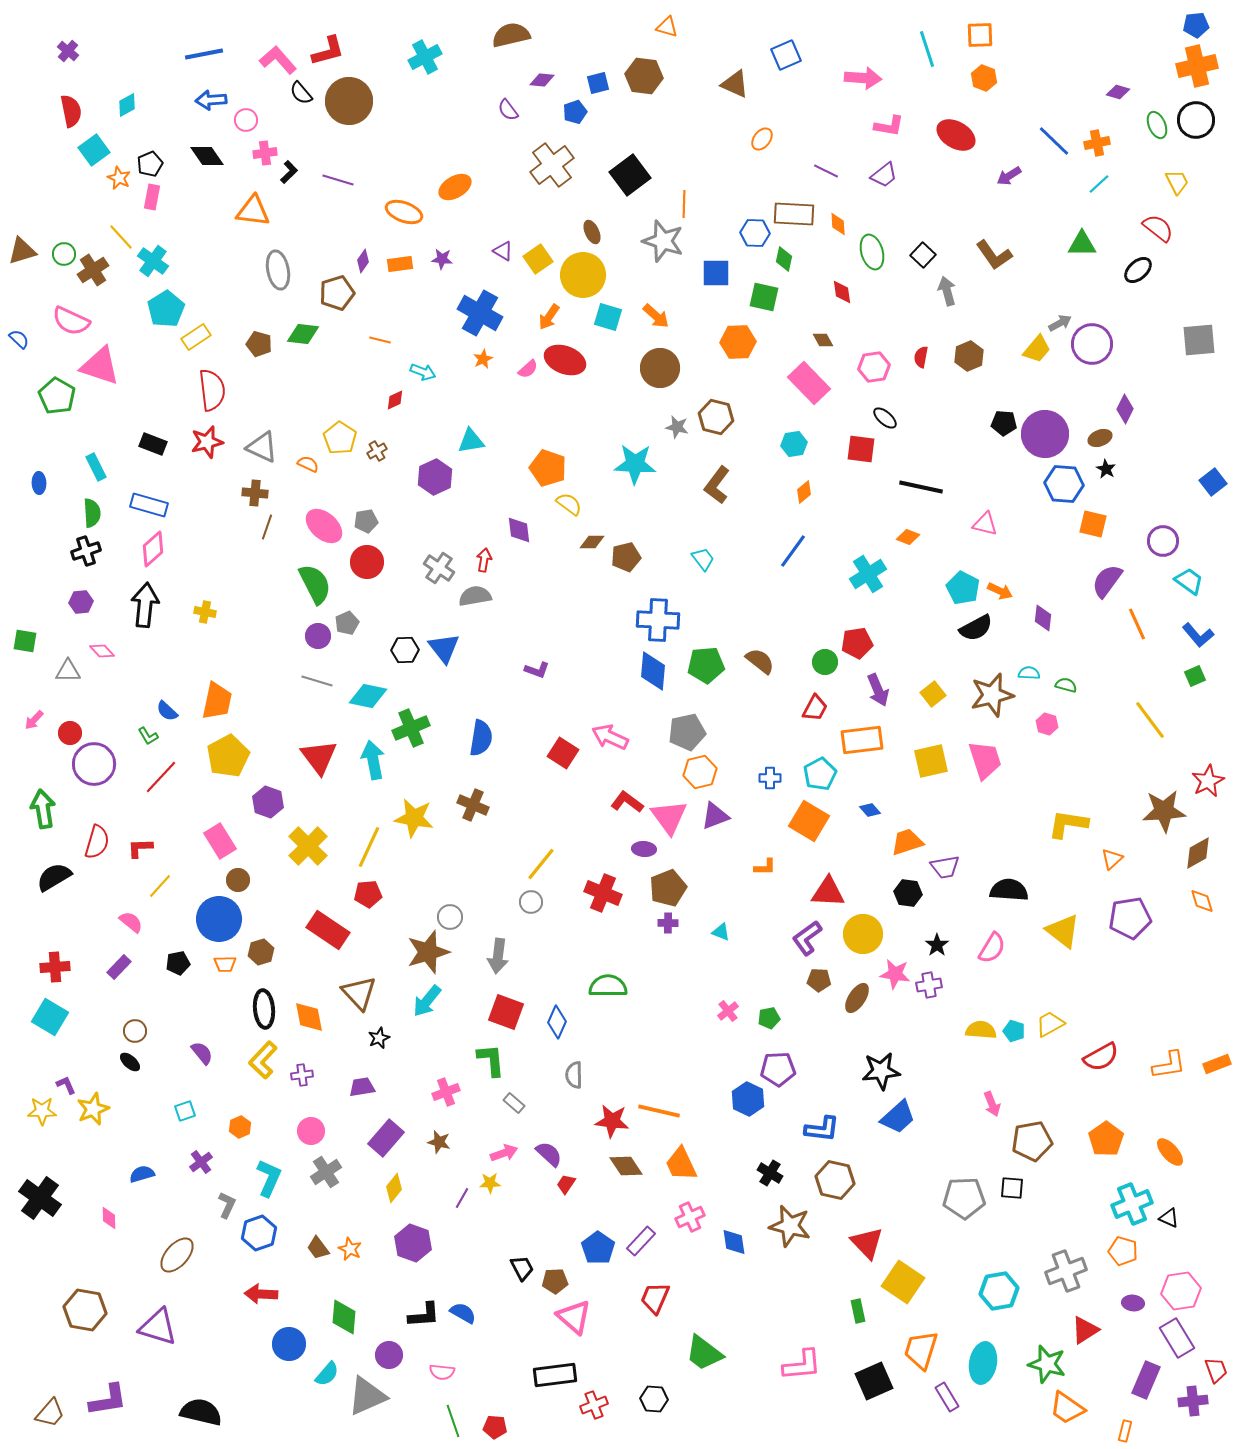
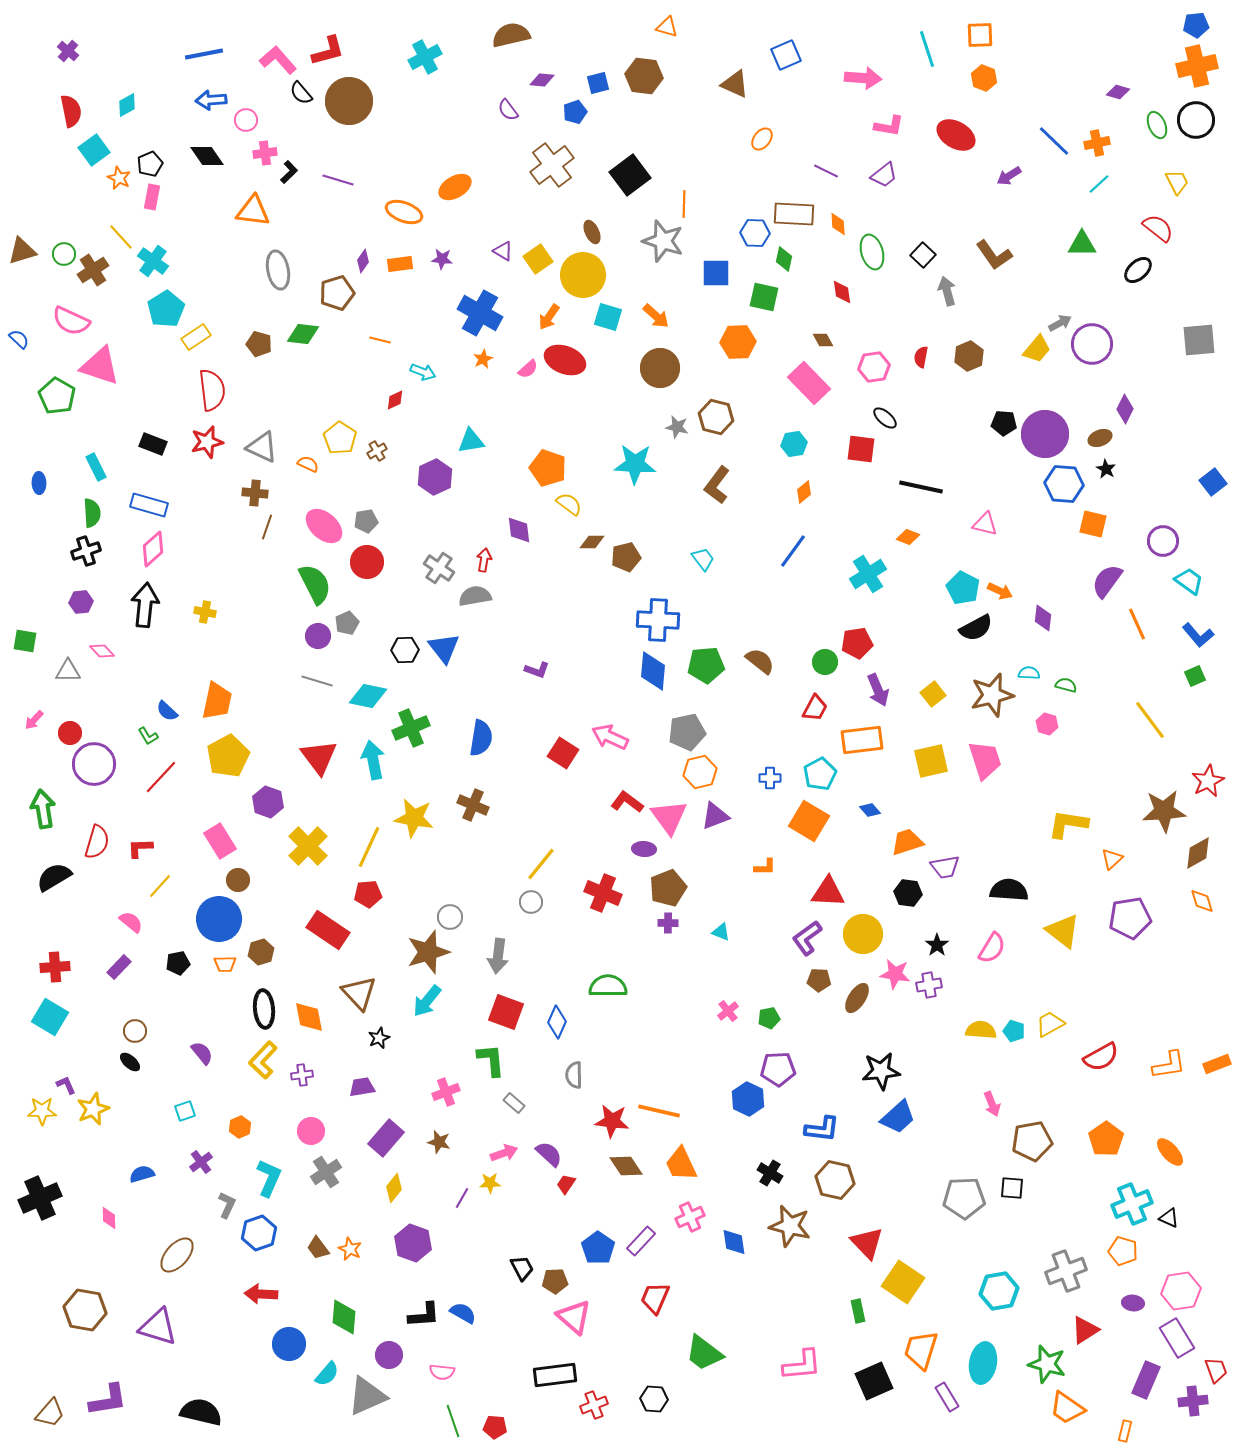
black cross at (40, 1198): rotated 30 degrees clockwise
